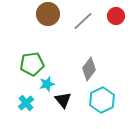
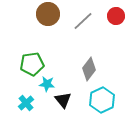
cyan star: rotated 21 degrees clockwise
